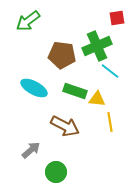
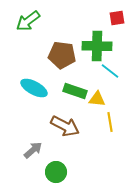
green cross: rotated 24 degrees clockwise
gray arrow: moved 2 px right
